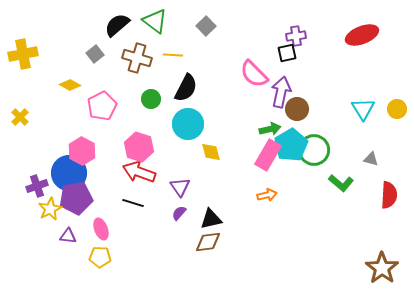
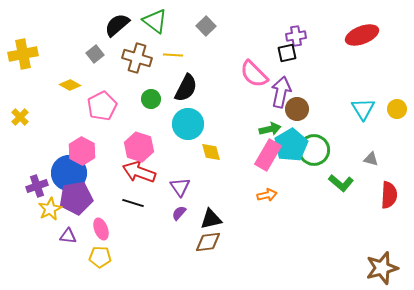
brown star at (382, 268): rotated 20 degrees clockwise
